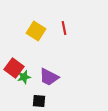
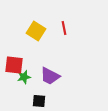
red square: moved 3 px up; rotated 30 degrees counterclockwise
purple trapezoid: moved 1 px right, 1 px up
